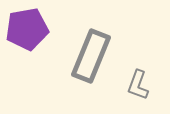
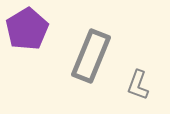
purple pentagon: rotated 21 degrees counterclockwise
